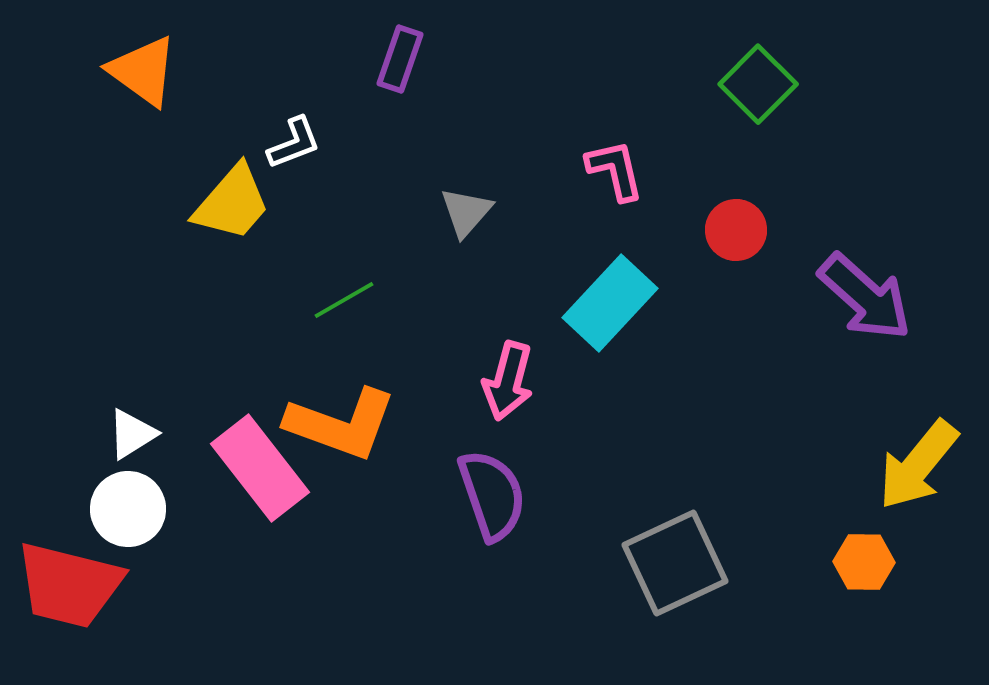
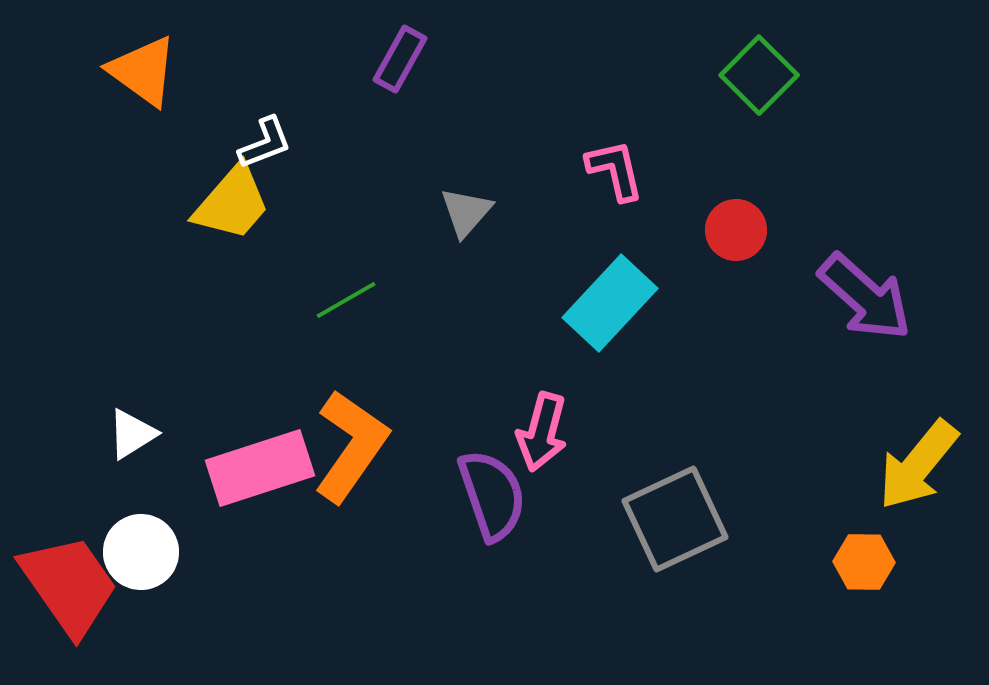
purple rectangle: rotated 10 degrees clockwise
green square: moved 1 px right, 9 px up
white L-shape: moved 29 px left
green line: moved 2 px right
pink arrow: moved 34 px right, 51 px down
orange L-shape: moved 10 px right, 22 px down; rotated 75 degrees counterclockwise
pink rectangle: rotated 70 degrees counterclockwise
white circle: moved 13 px right, 43 px down
gray square: moved 44 px up
red trapezoid: rotated 139 degrees counterclockwise
